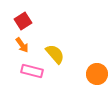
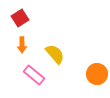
red square: moved 3 px left, 3 px up
orange arrow: rotated 35 degrees clockwise
pink rectangle: moved 2 px right, 4 px down; rotated 25 degrees clockwise
